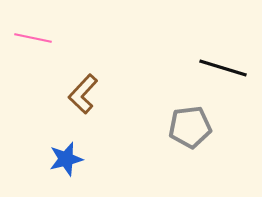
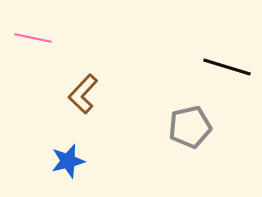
black line: moved 4 px right, 1 px up
gray pentagon: rotated 6 degrees counterclockwise
blue star: moved 2 px right, 2 px down
